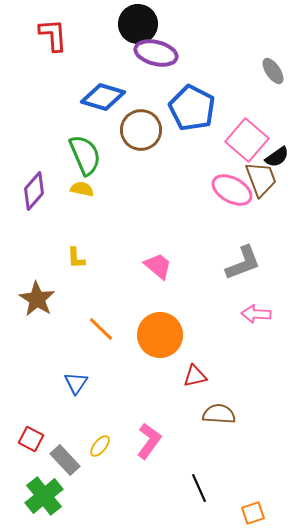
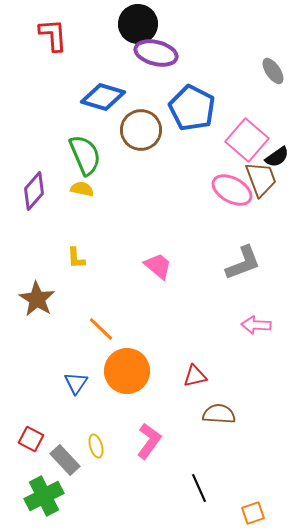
pink arrow: moved 11 px down
orange circle: moved 33 px left, 36 px down
yellow ellipse: moved 4 px left; rotated 55 degrees counterclockwise
green cross: rotated 12 degrees clockwise
